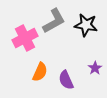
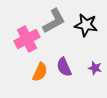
pink cross: moved 2 px right, 1 px down
purple star: rotated 24 degrees counterclockwise
purple semicircle: moved 2 px left, 13 px up
